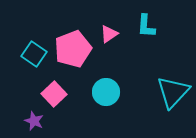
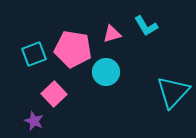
cyan L-shape: rotated 35 degrees counterclockwise
pink triangle: moved 3 px right; rotated 18 degrees clockwise
pink pentagon: rotated 30 degrees clockwise
cyan square: rotated 35 degrees clockwise
cyan circle: moved 20 px up
